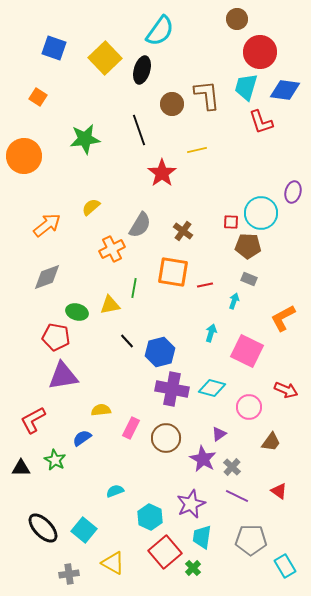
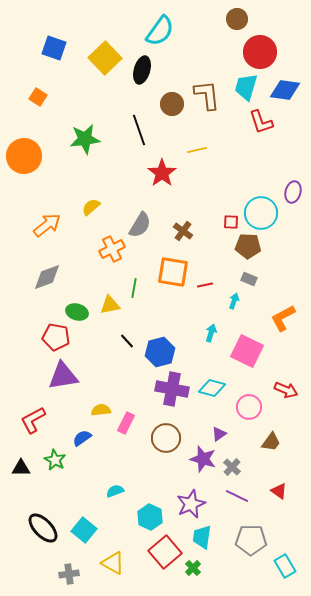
pink rectangle at (131, 428): moved 5 px left, 5 px up
purple star at (203, 459): rotated 12 degrees counterclockwise
